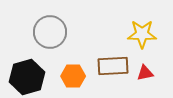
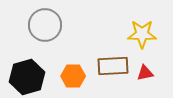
gray circle: moved 5 px left, 7 px up
